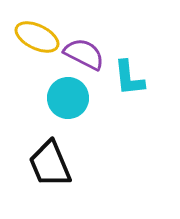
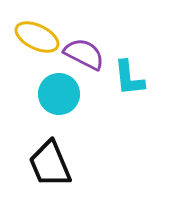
cyan circle: moved 9 px left, 4 px up
